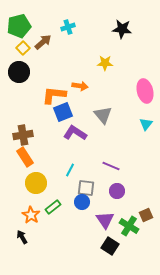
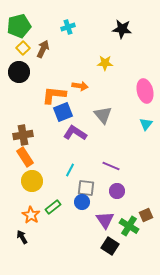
brown arrow: moved 7 px down; rotated 24 degrees counterclockwise
yellow circle: moved 4 px left, 2 px up
